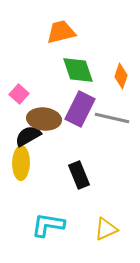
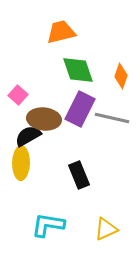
pink square: moved 1 px left, 1 px down
